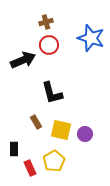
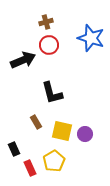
yellow square: moved 1 px right, 1 px down
black rectangle: rotated 24 degrees counterclockwise
